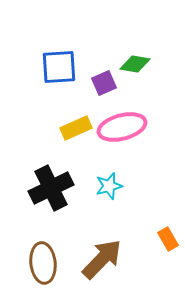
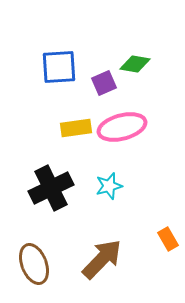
yellow rectangle: rotated 16 degrees clockwise
brown ellipse: moved 9 px left, 1 px down; rotated 15 degrees counterclockwise
